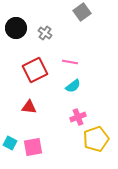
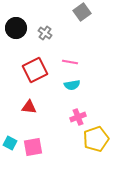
cyan semicircle: moved 1 px left, 1 px up; rotated 28 degrees clockwise
